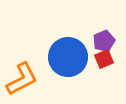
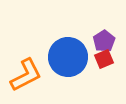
purple pentagon: rotated 10 degrees counterclockwise
orange L-shape: moved 4 px right, 4 px up
